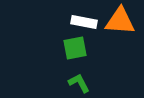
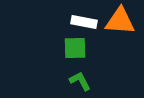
green square: rotated 10 degrees clockwise
green L-shape: moved 1 px right, 2 px up
